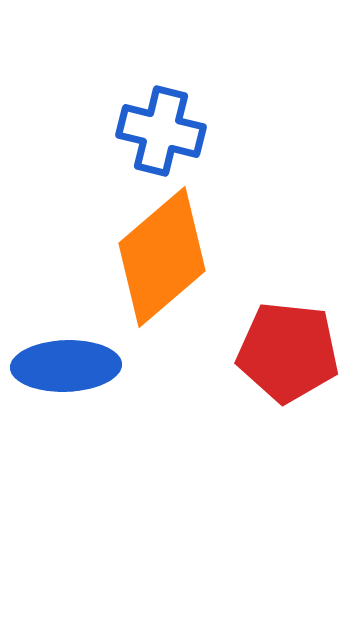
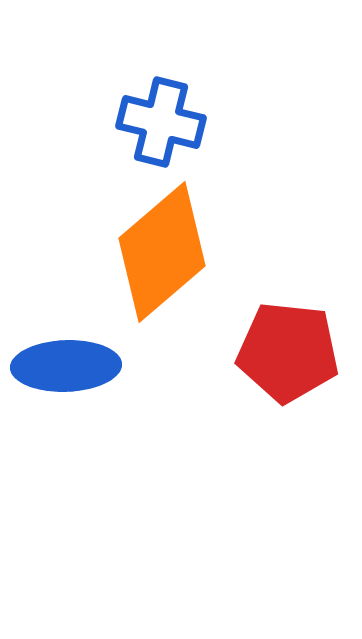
blue cross: moved 9 px up
orange diamond: moved 5 px up
